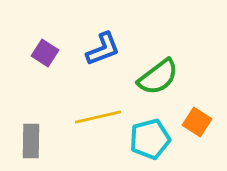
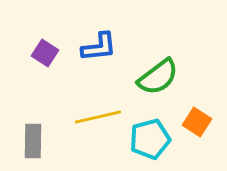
blue L-shape: moved 4 px left, 2 px up; rotated 15 degrees clockwise
gray rectangle: moved 2 px right
